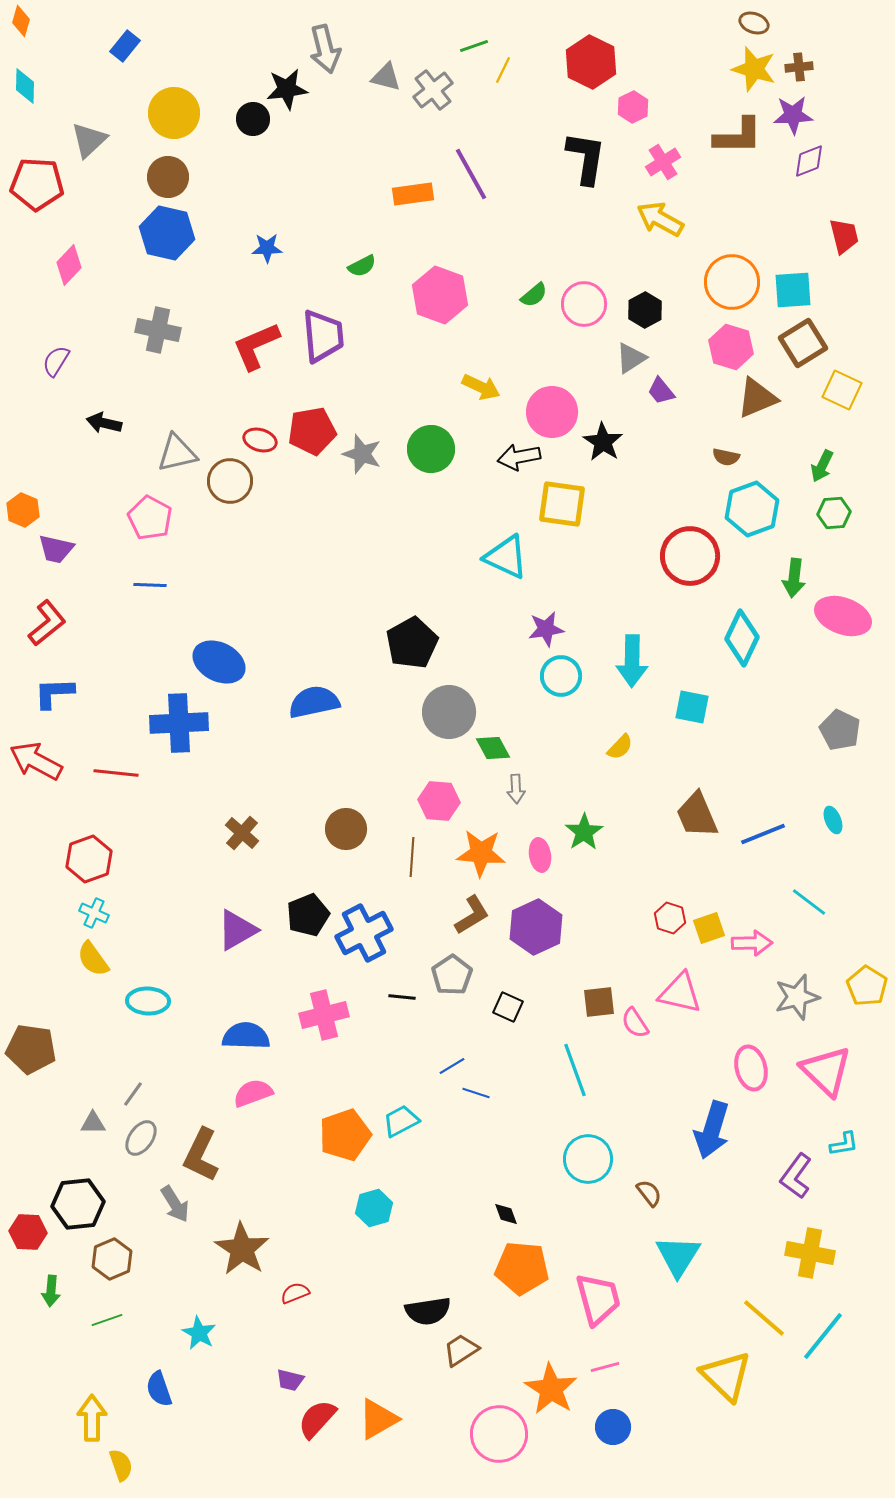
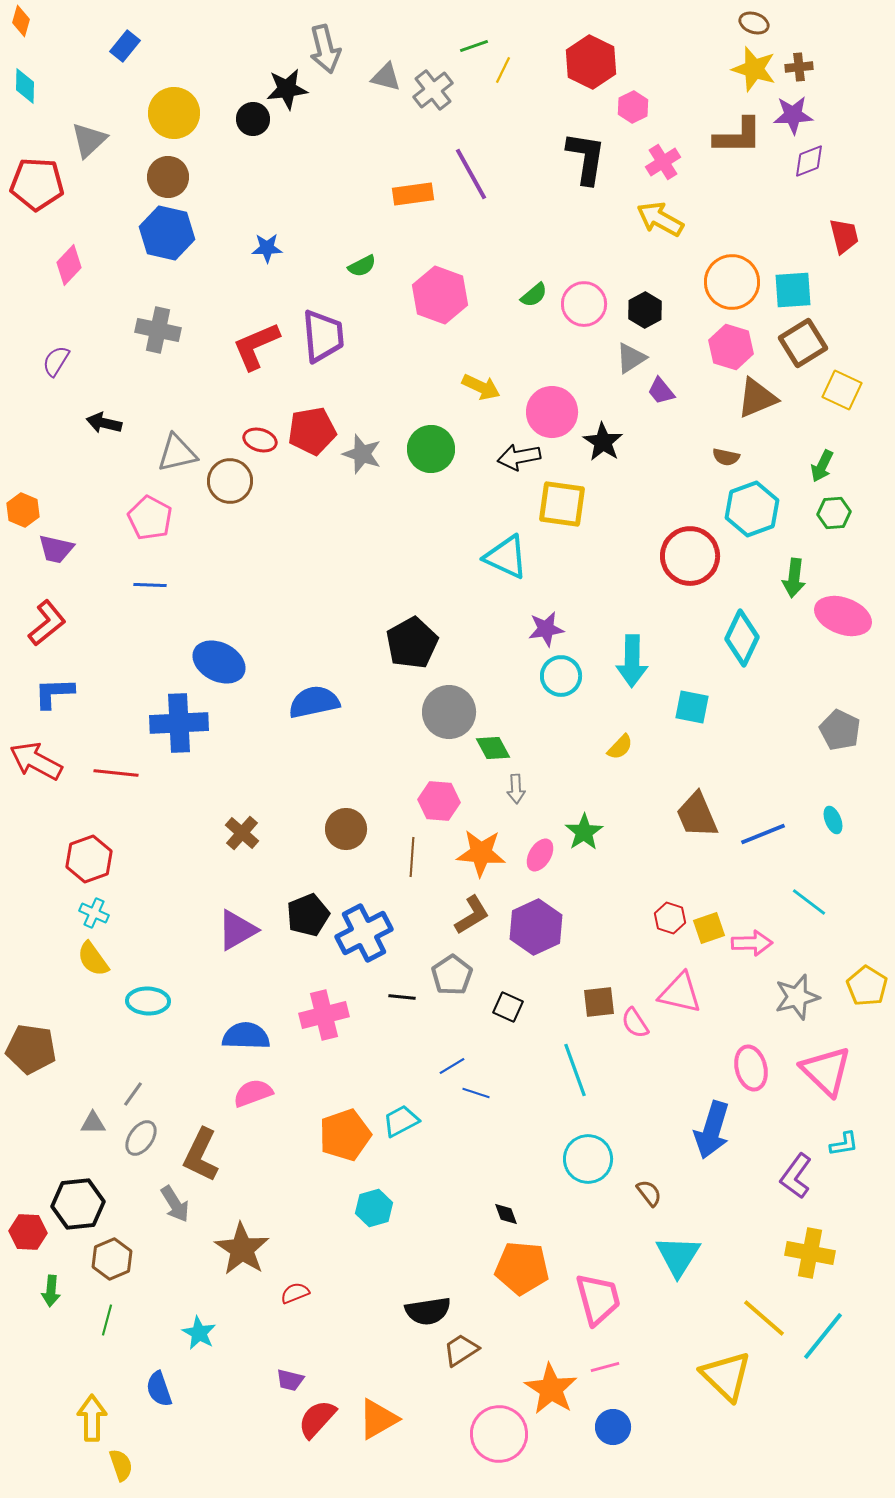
pink ellipse at (540, 855): rotated 40 degrees clockwise
green line at (107, 1320): rotated 56 degrees counterclockwise
